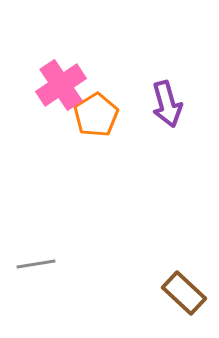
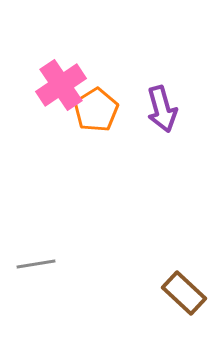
purple arrow: moved 5 px left, 5 px down
orange pentagon: moved 5 px up
